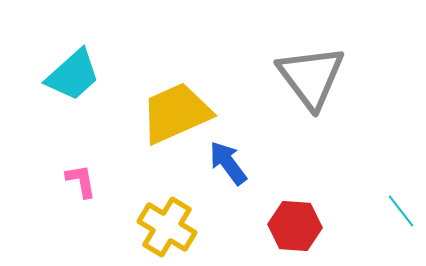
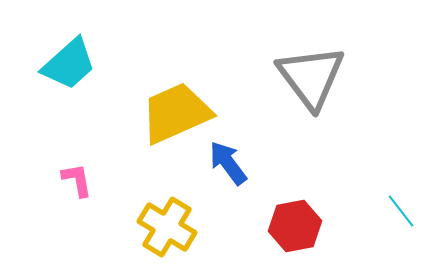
cyan trapezoid: moved 4 px left, 11 px up
pink L-shape: moved 4 px left, 1 px up
red hexagon: rotated 15 degrees counterclockwise
